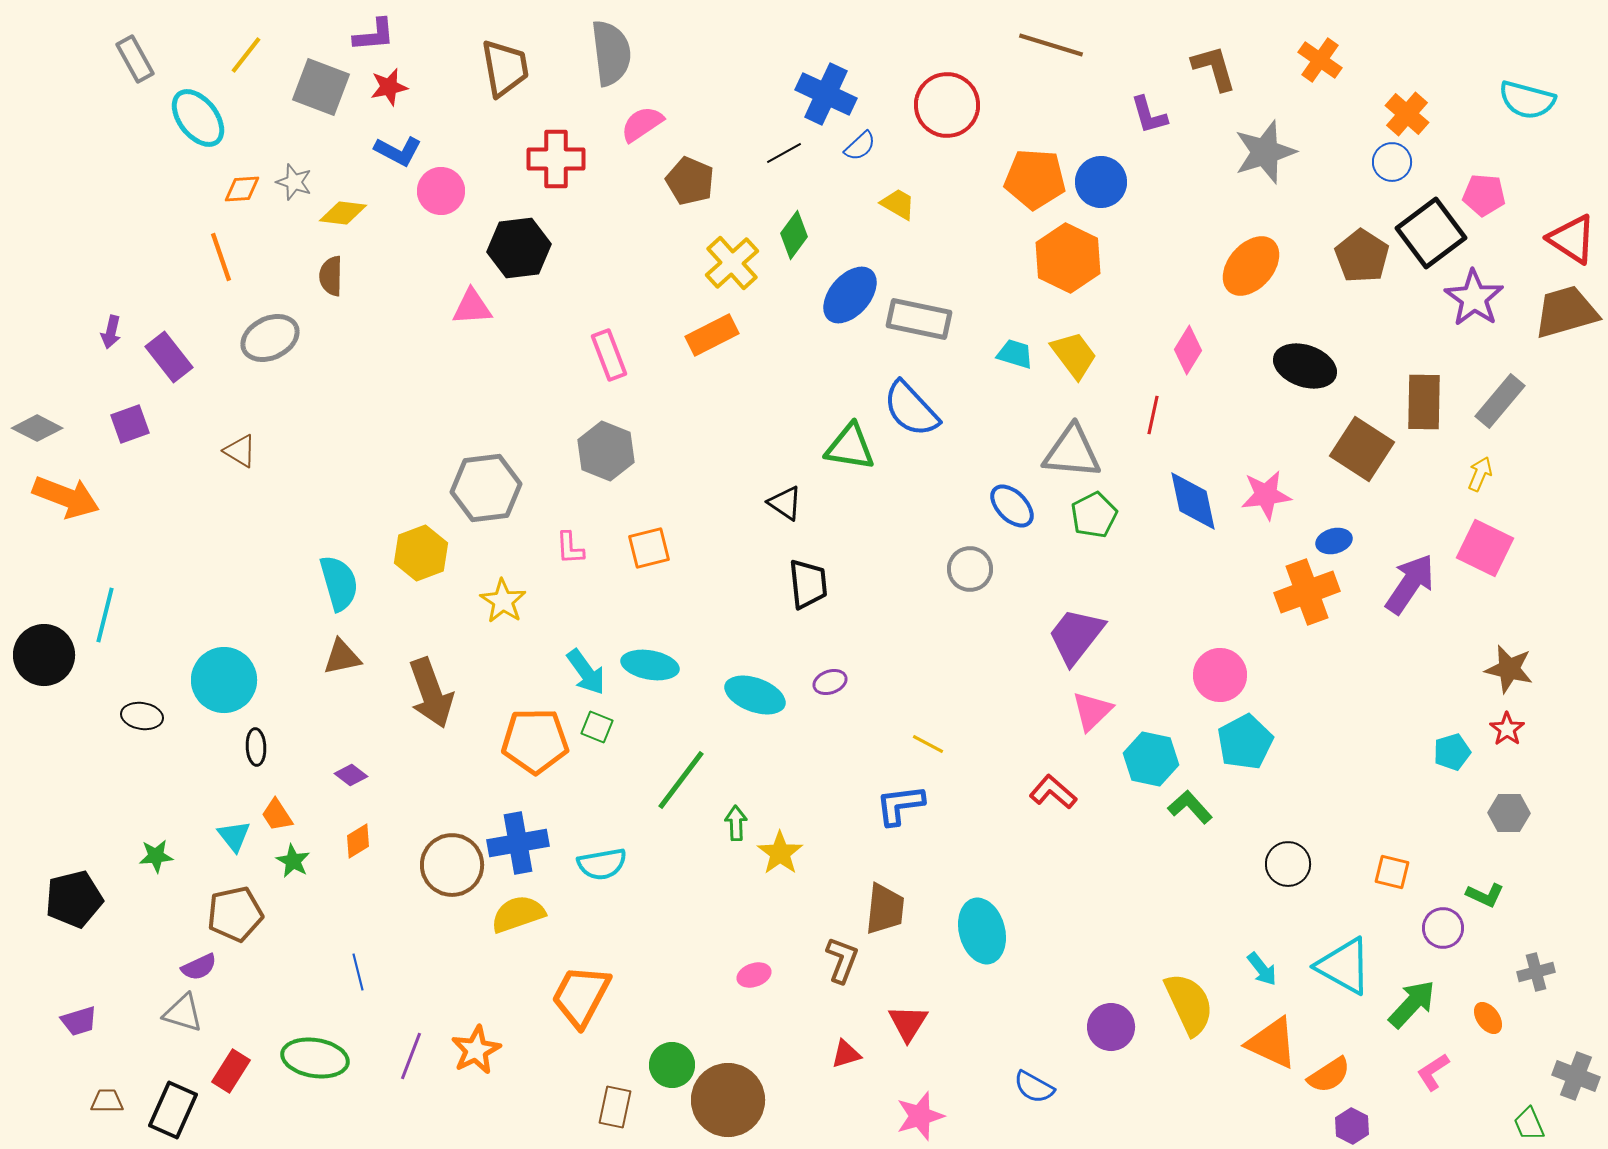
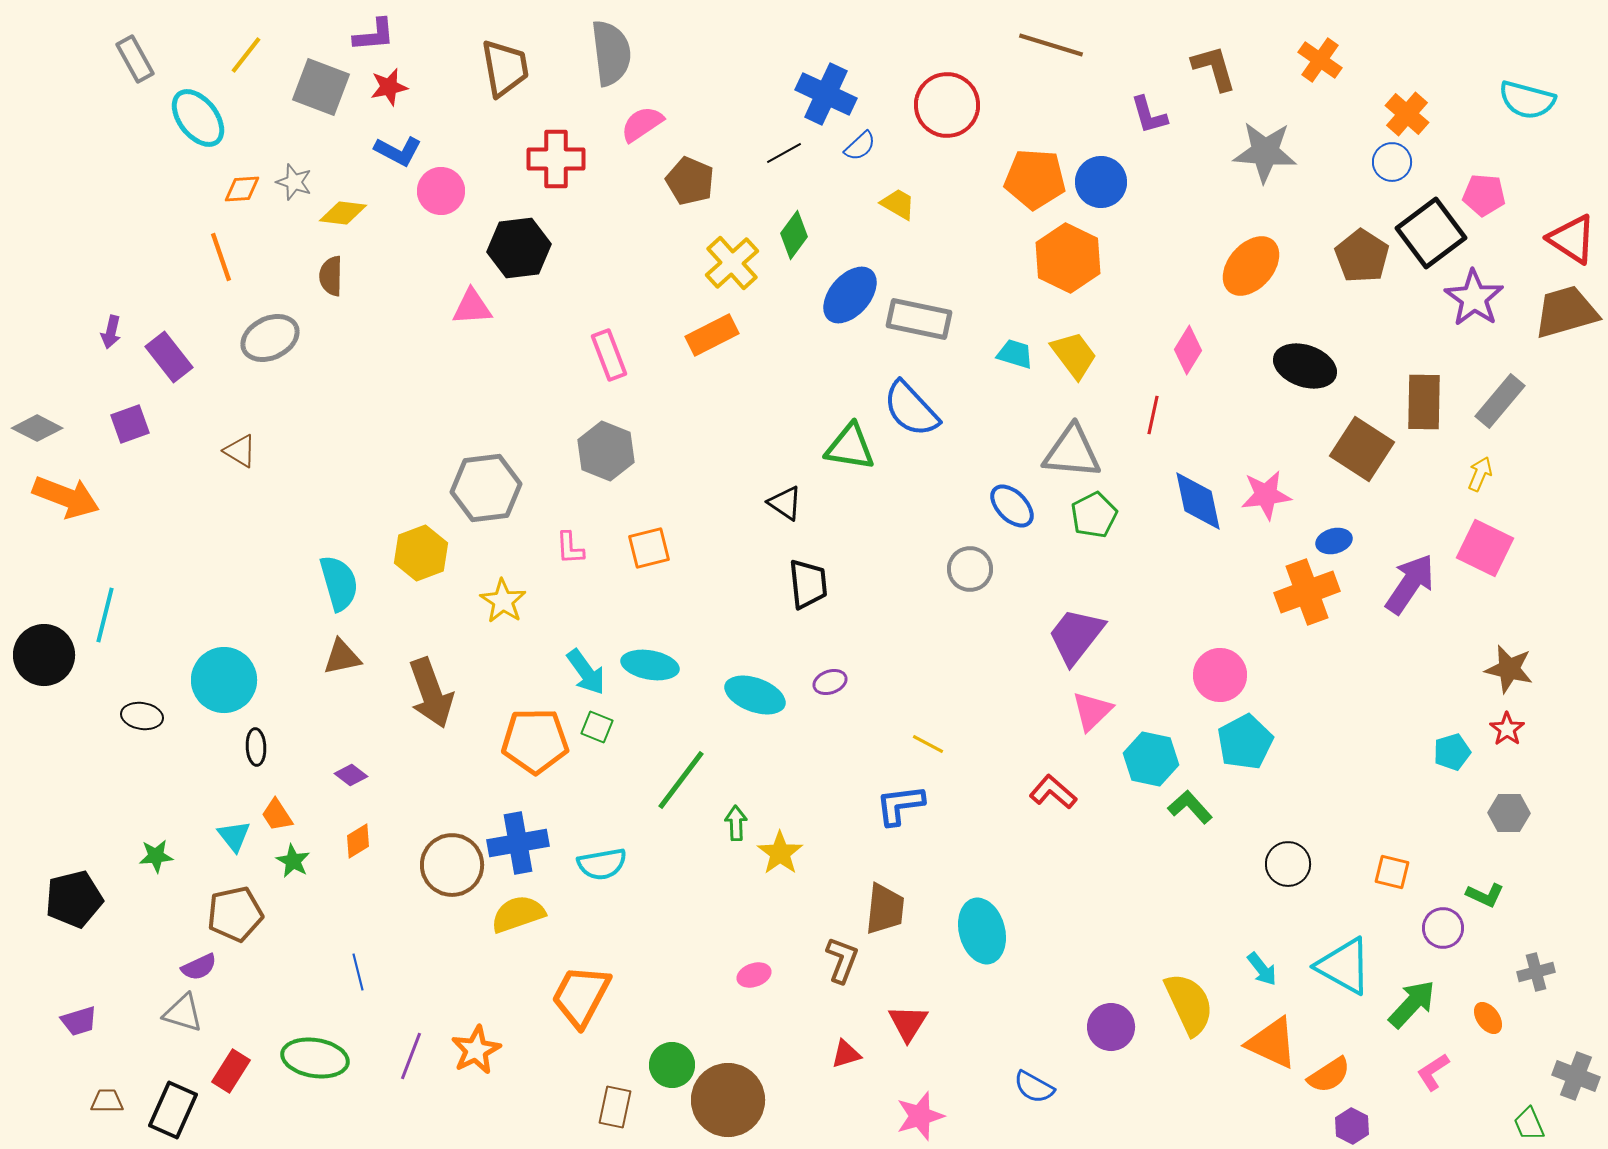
gray star at (1265, 152): rotated 22 degrees clockwise
blue diamond at (1193, 501): moved 5 px right
